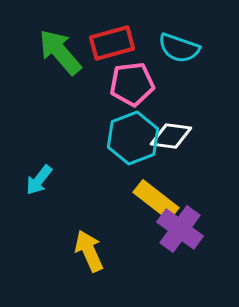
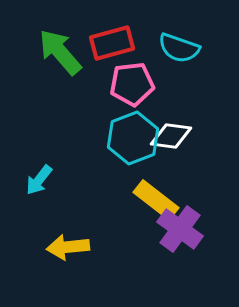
yellow arrow: moved 21 px left, 4 px up; rotated 72 degrees counterclockwise
